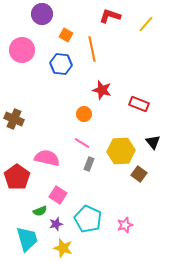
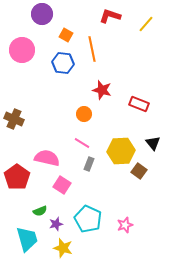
blue hexagon: moved 2 px right, 1 px up
black triangle: moved 1 px down
brown square: moved 3 px up
pink square: moved 4 px right, 10 px up
